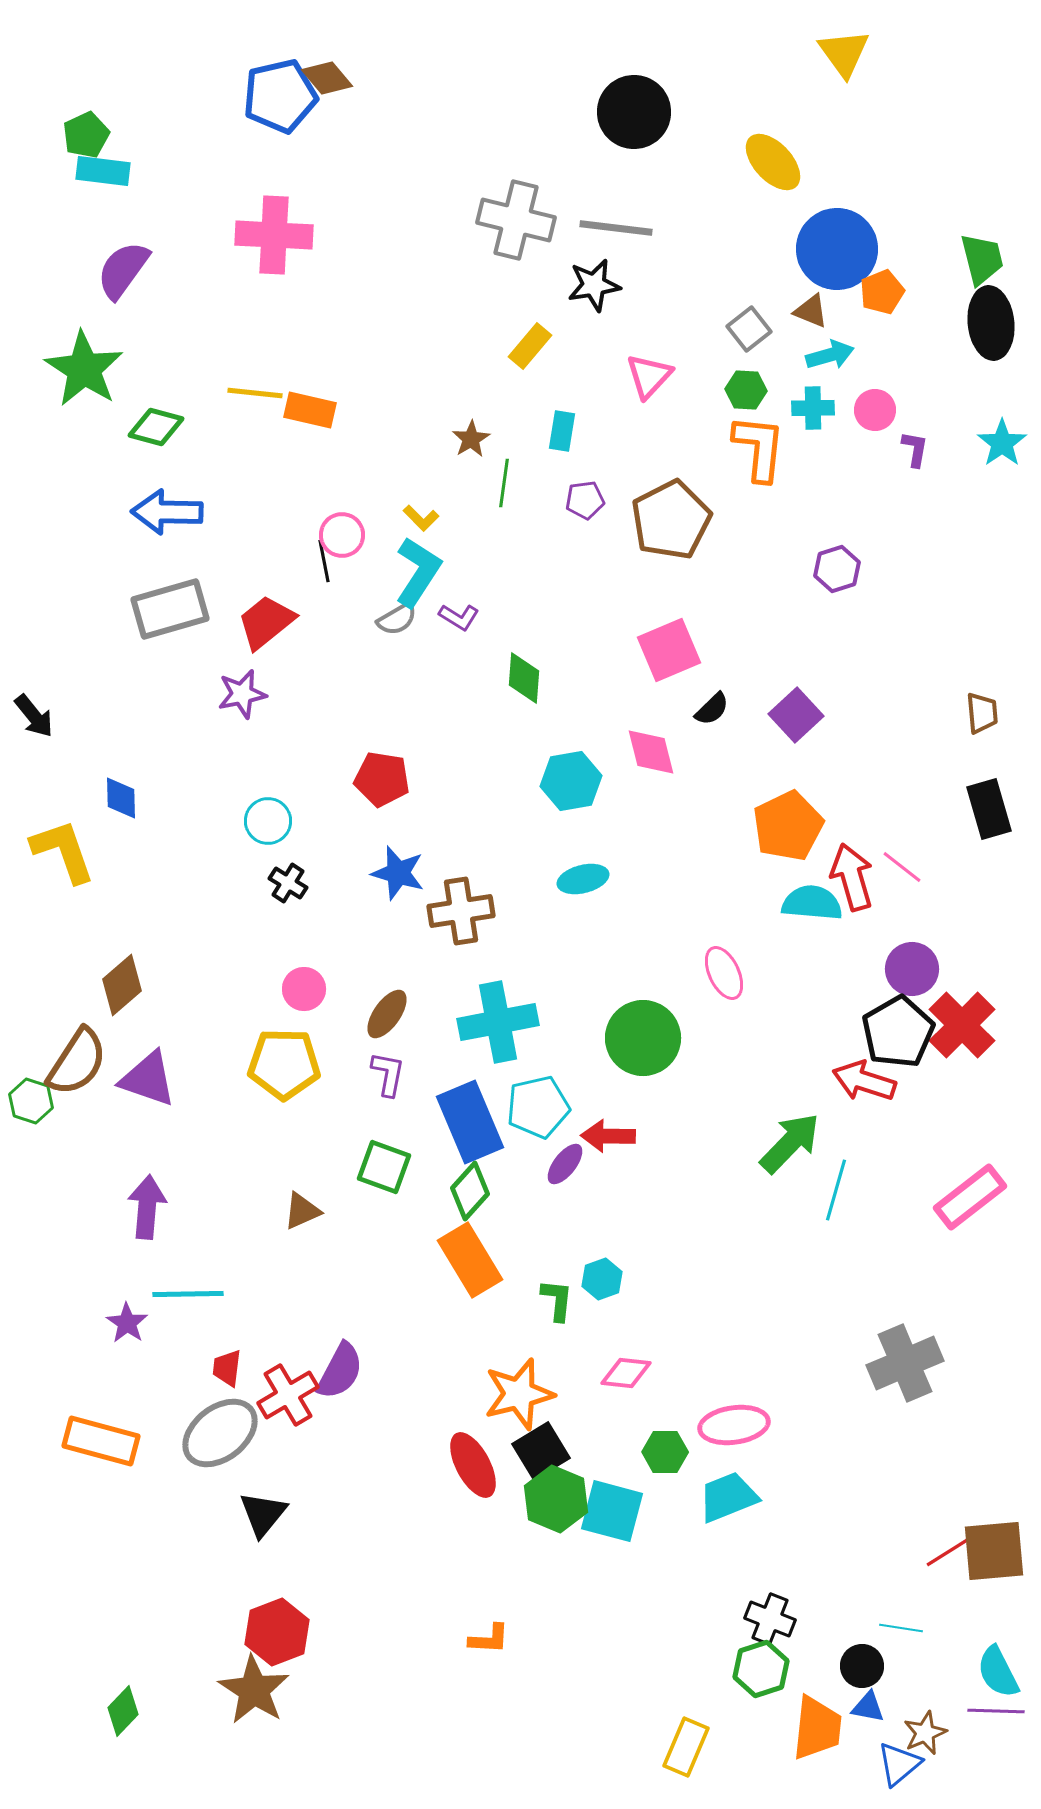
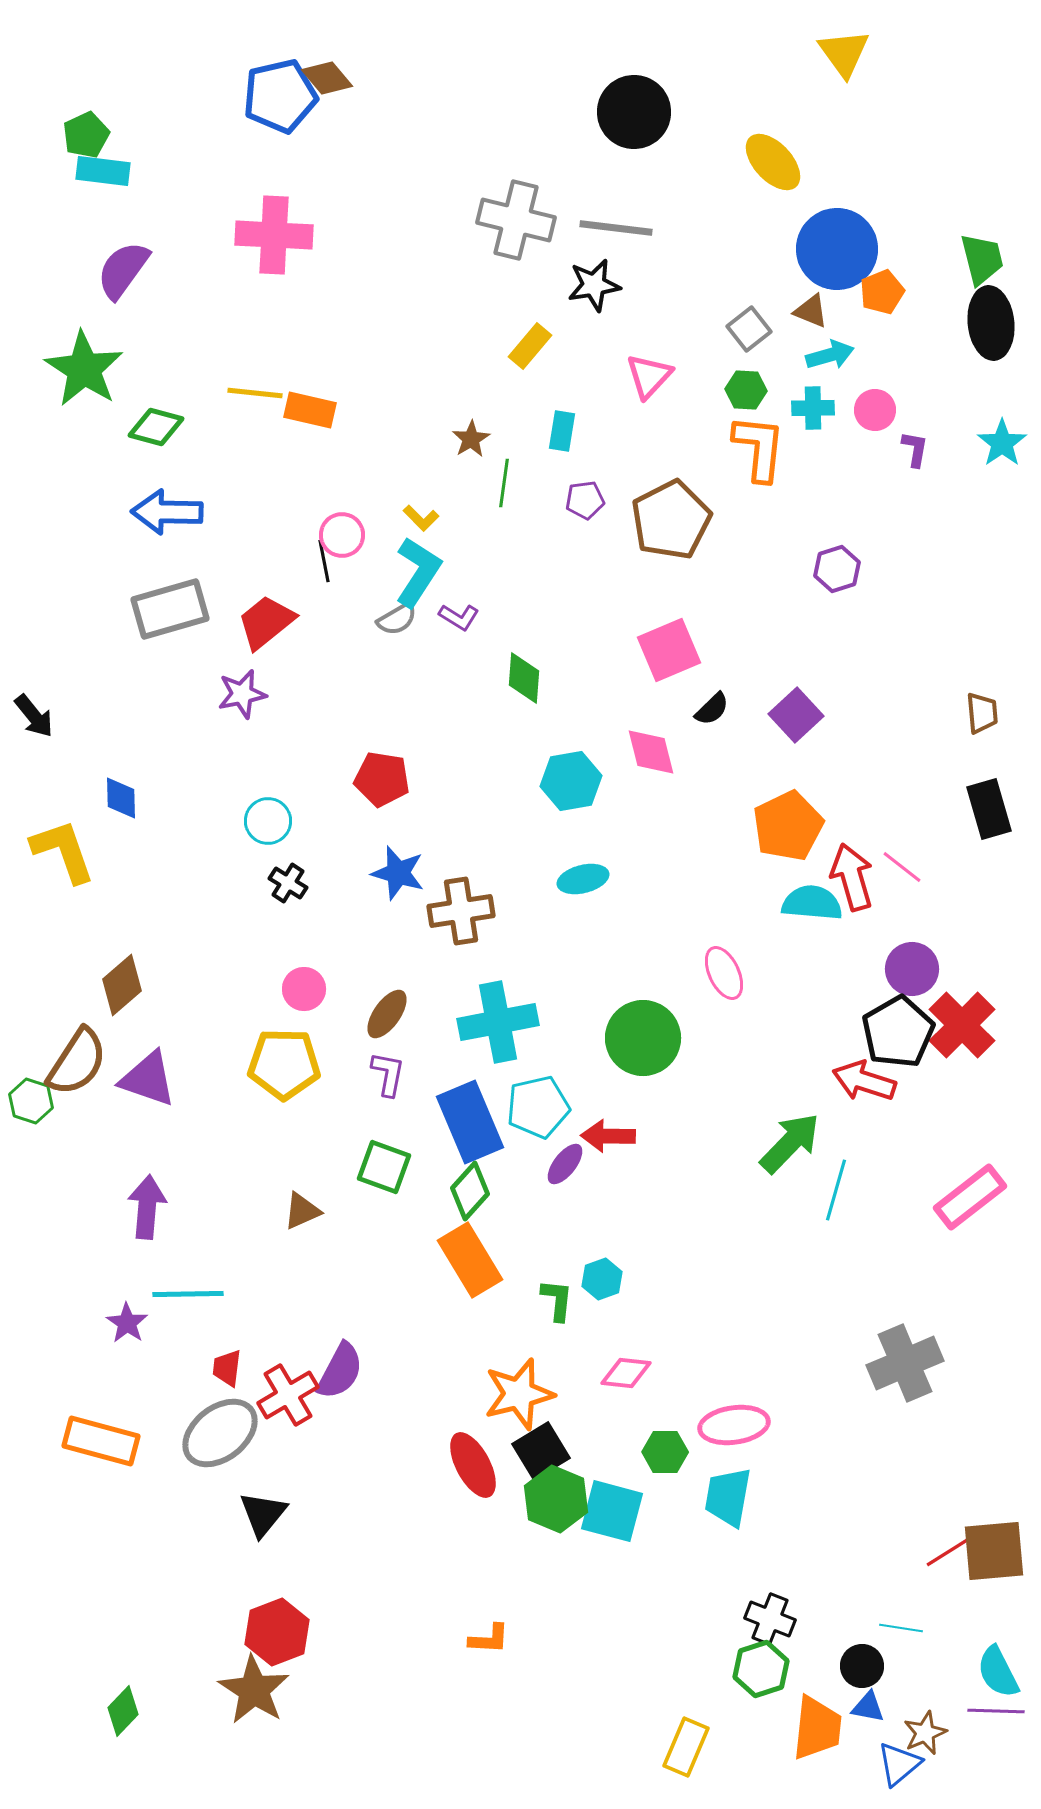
cyan trapezoid at (728, 1497): rotated 58 degrees counterclockwise
